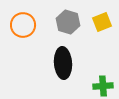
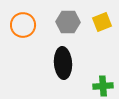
gray hexagon: rotated 15 degrees counterclockwise
